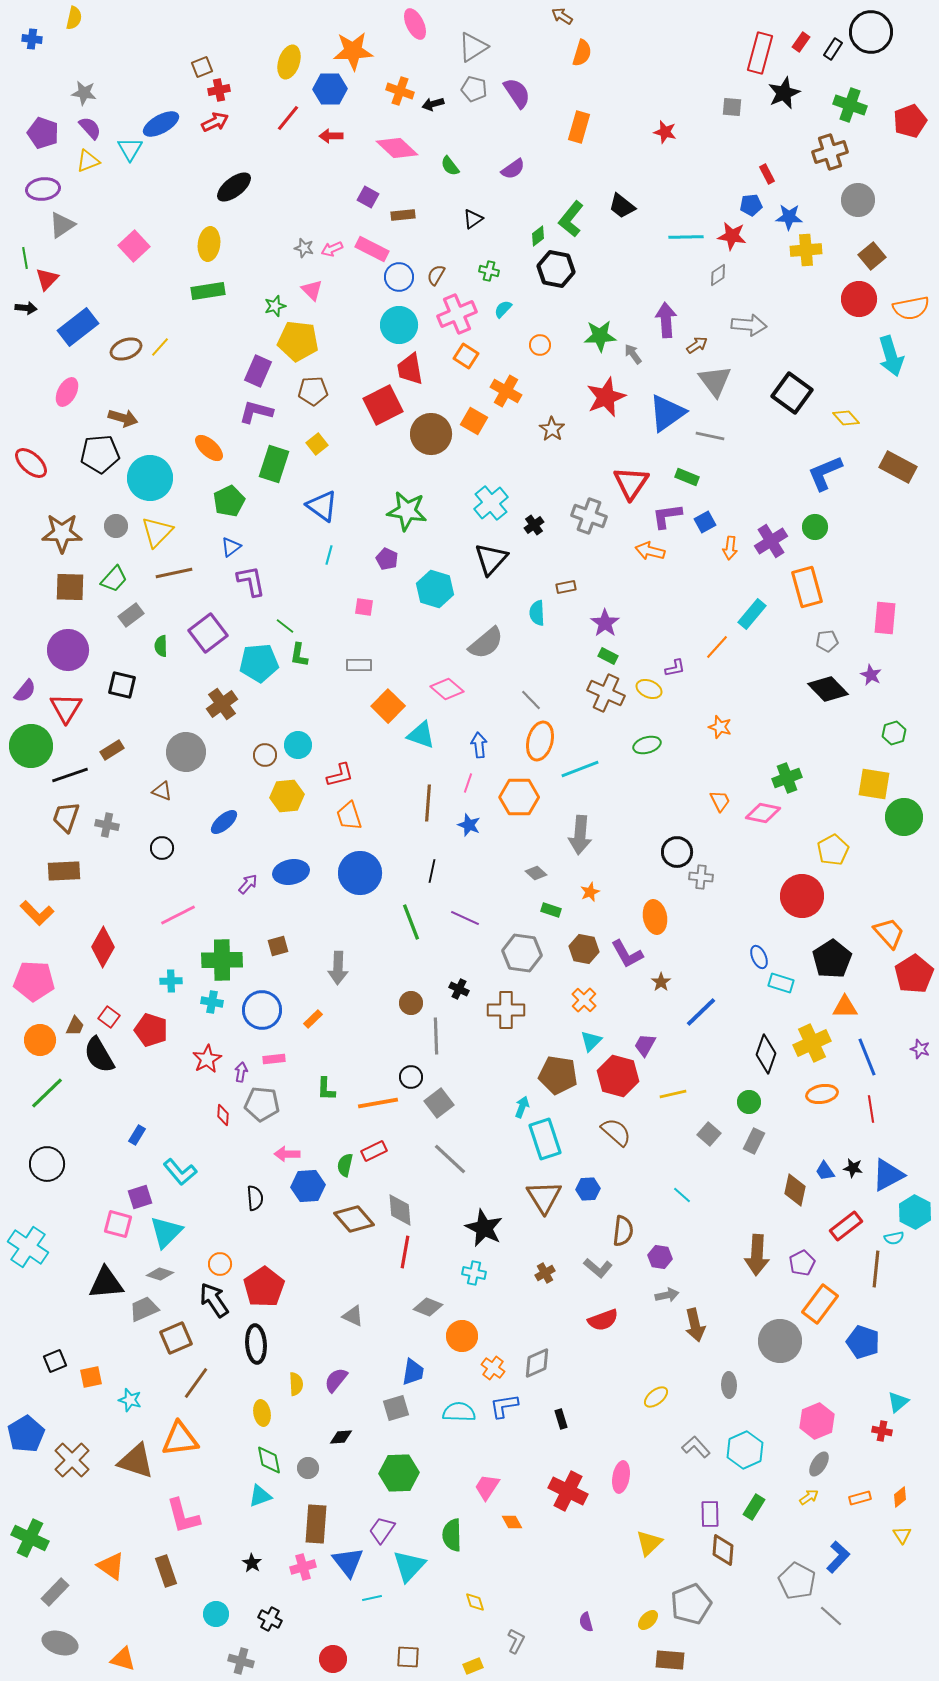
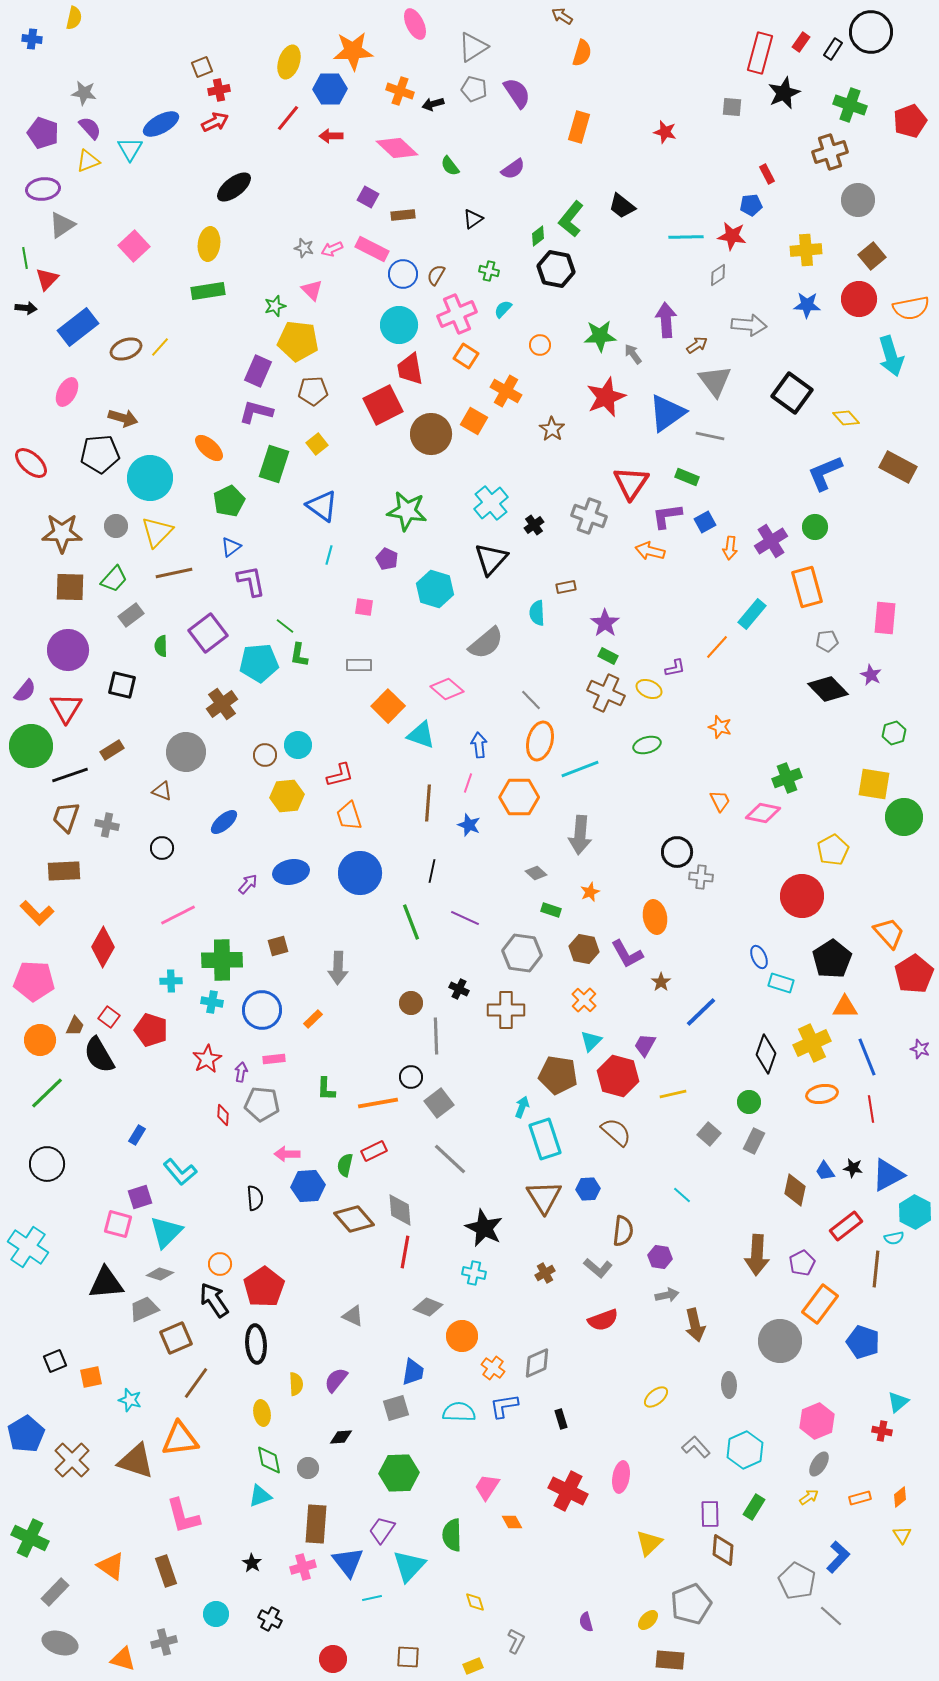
blue star at (789, 217): moved 18 px right, 88 px down
blue circle at (399, 277): moved 4 px right, 3 px up
gray cross at (241, 1661): moved 77 px left, 19 px up; rotated 30 degrees counterclockwise
